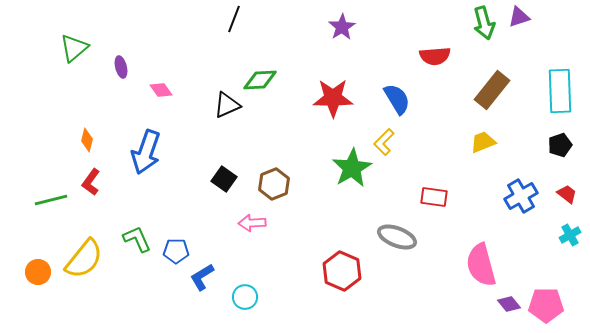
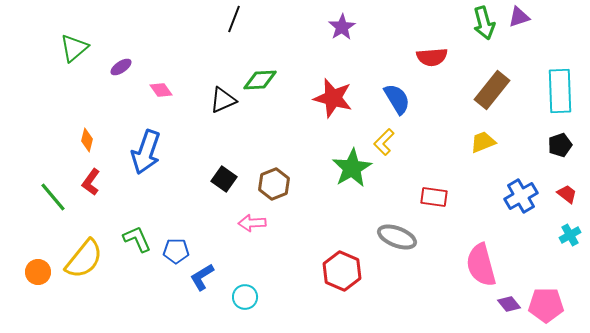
red semicircle: moved 3 px left, 1 px down
purple ellipse: rotated 70 degrees clockwise
red star: rotated 15 degrees clockwise
black triangle: moved 4 px left, 5 px up
green line: moved 2 px right, 3 px up; rotated 64 degrees clockwise
